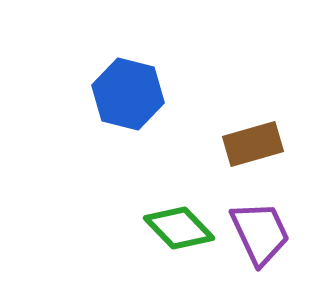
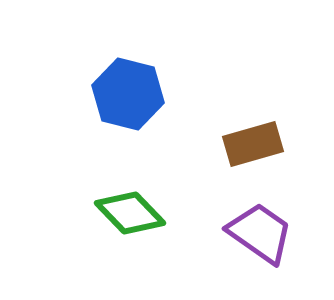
green diamond: moved 49 px left, 15 px up
purple trapezoid: rotated 30 degrees counterclockwise
